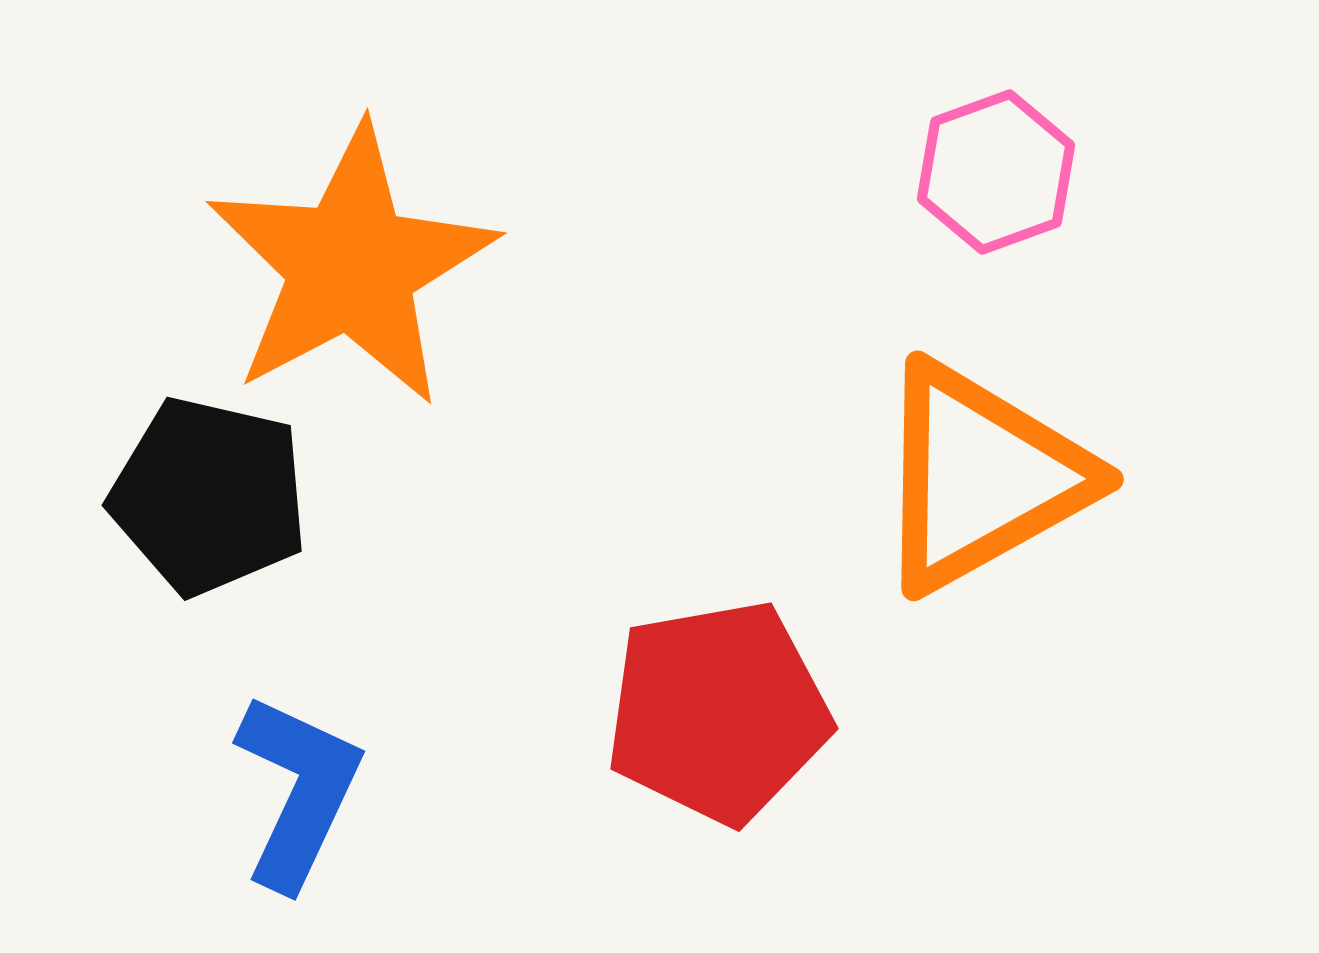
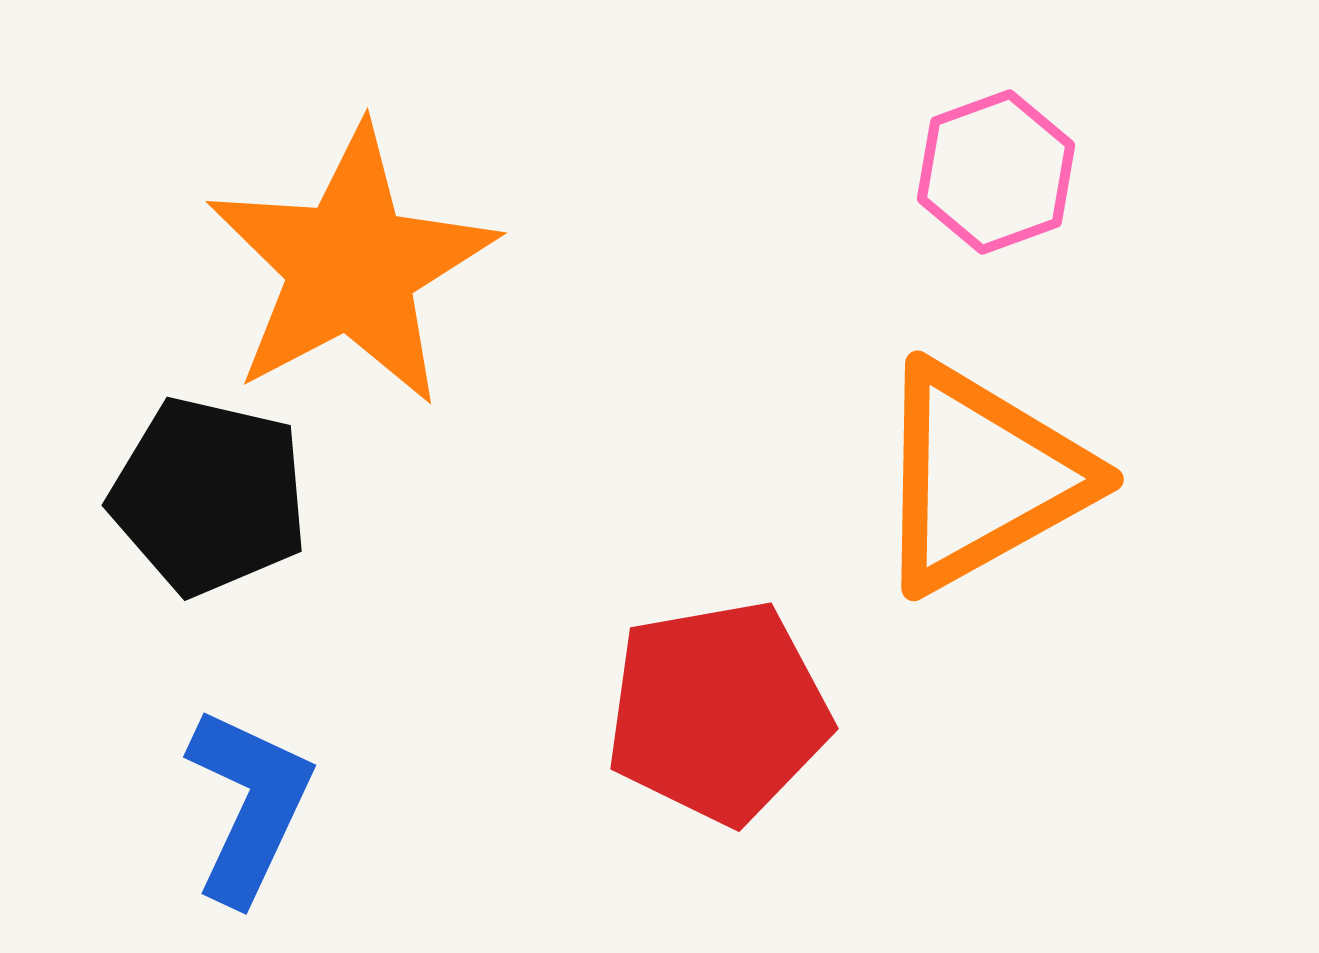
blue L-shape: moved 49 px left, 14 px down
